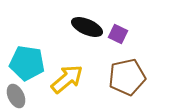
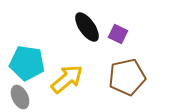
black ellipse: rotated 32 degrees clockwise
gray ellipse: moved 4 px right, 1 px down
